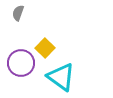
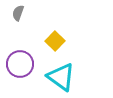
yellow square: moved 10 px right, 7 px up
purple circle: moved 1 px left, 1 px down
